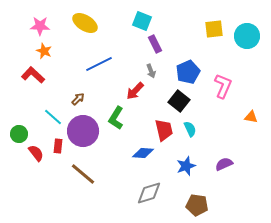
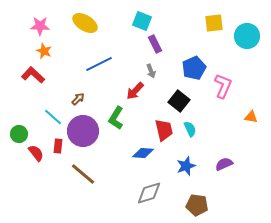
yellow square: moved 6 px up
blue pentagon: moved 6 px right, 4 px up
